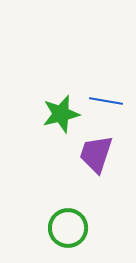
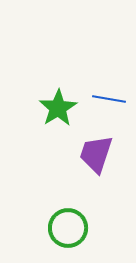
blue line: moved 3 px right, 2 px up
green star: moved 3 px left, 6 px up; rotated 18 degrees counterclockwise
